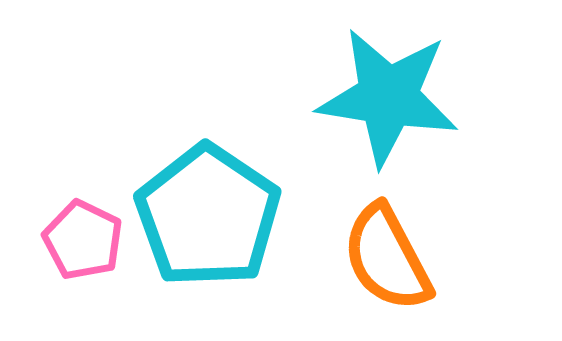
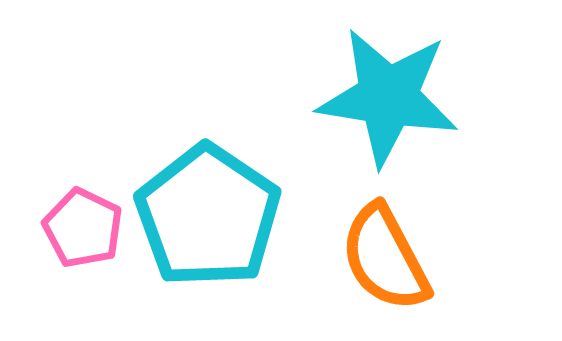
pink pentagon: moved 12 px up
orange semicircle: moved 2 px left
